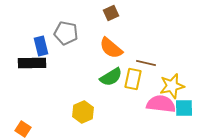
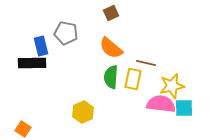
green semicircle: rotated 125 degrees clockwise
